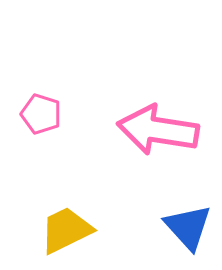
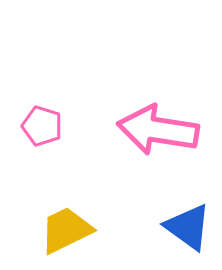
pink pentagon: moved 1 px right, 12 px down
blue triangle: rotated 12 degrees counterclockwise
